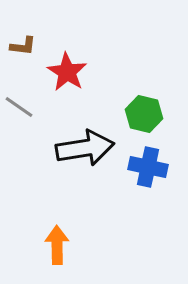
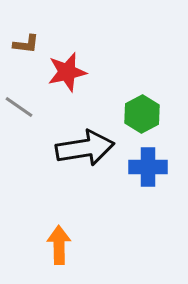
brown L-shape: moved 3 px right, 2 px up
red star: rotated 27 degrees clockwise
green hexagon: moved 2 px left; rotated 18 degrees clockwise
blue cross: rotated 12 degrees counterclockwise
orange arrow: moved 2 px right
